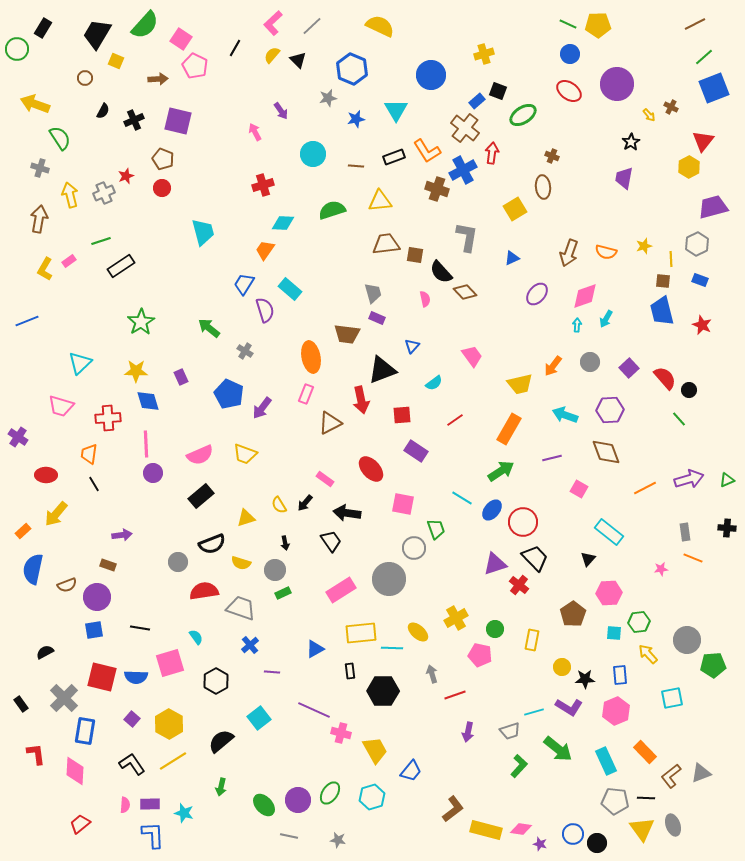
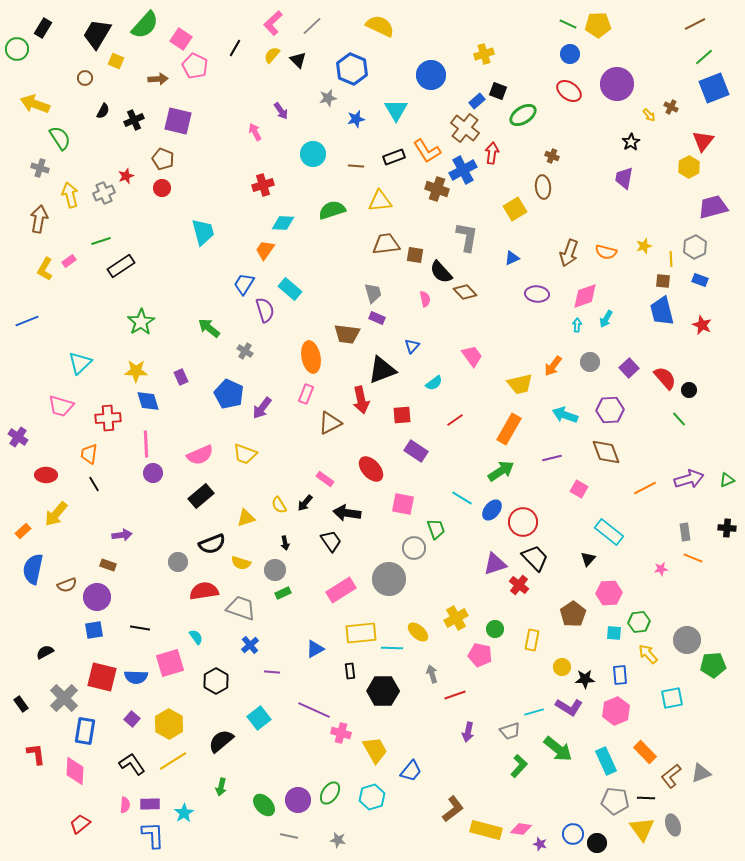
gray hexagon at (697, 244): moved 2 px left, 3 px down
purple ellipse at (537, 294): rotated 55 degrees clockwise
cyan star at (184, 813): rotated 24 degrees clockwise
